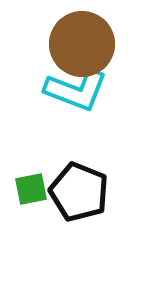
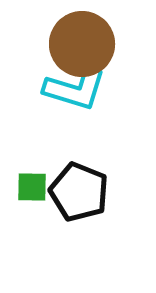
cyan L-shape: moved 1 px left, 1 px up; rotated 4 degrees counterclockwise
green square: moved 1 px right, 2 px up; rotated 12 degrees clockwise
